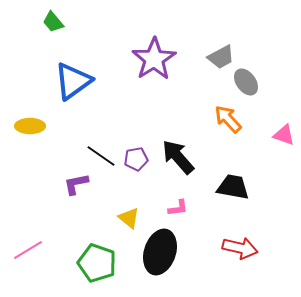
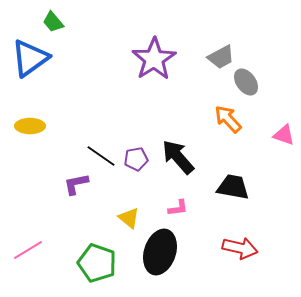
blue triangle: moved 43 px left, 23 px up
